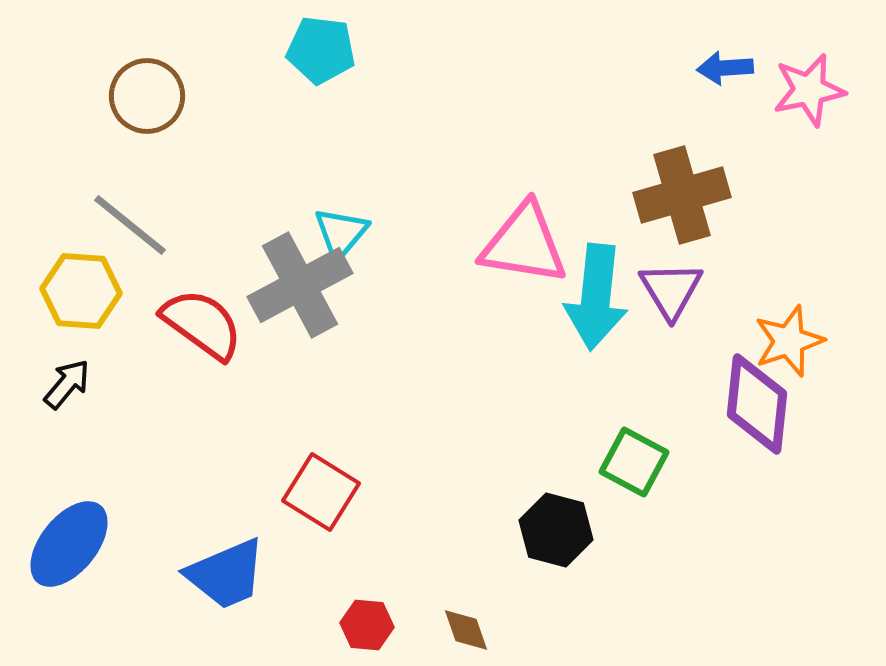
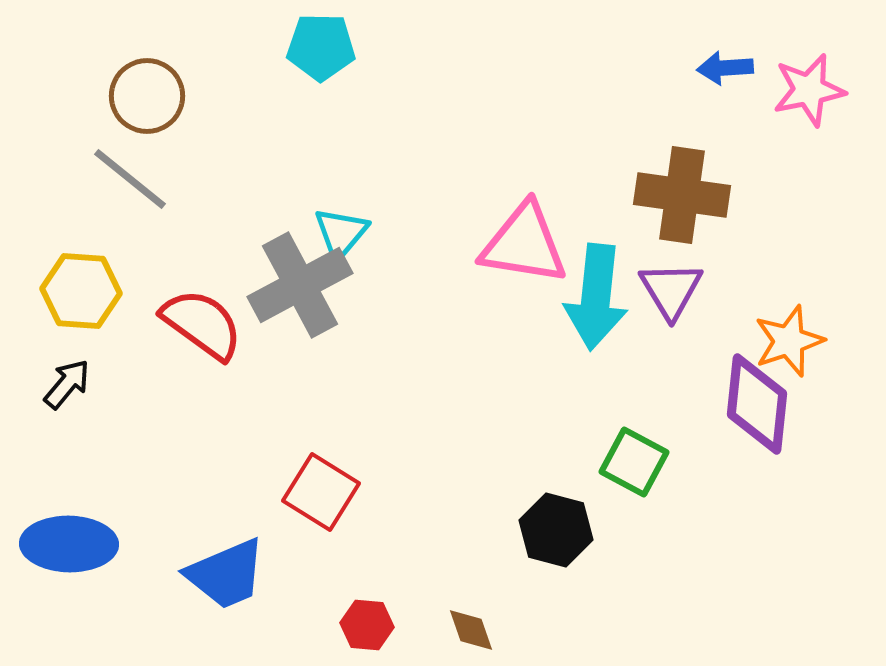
cyan pentagon: moved 3 px up; rotated 6 degrees counterclockwise
brown cross: rotated 24 degrees clockwise
gray line: moved 46 px up
blue ellipse: rotated 52 degrees clockwise
brown diamond: moved 5 px right
